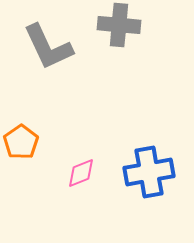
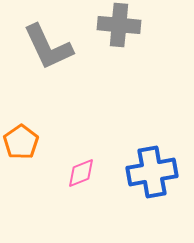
blue cross: moved 3 px right
